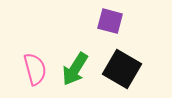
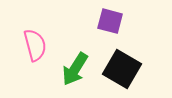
pink semicircle: moved 24 px up
